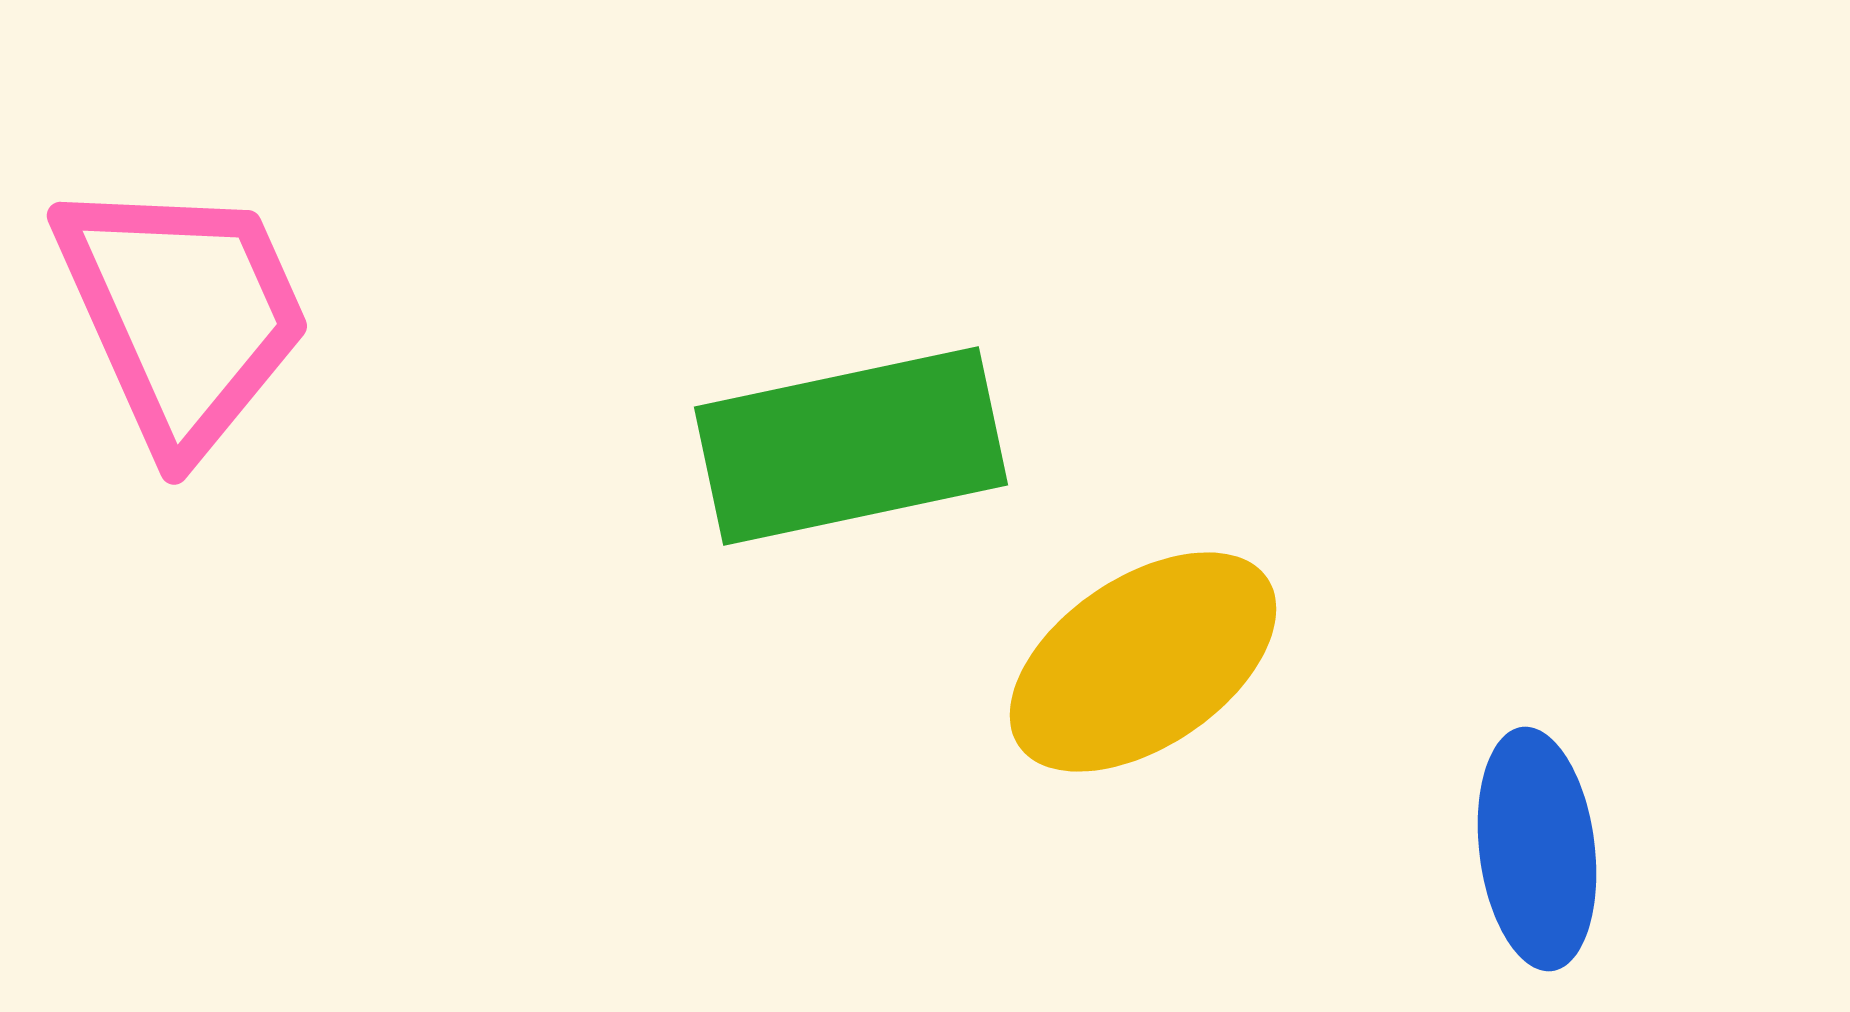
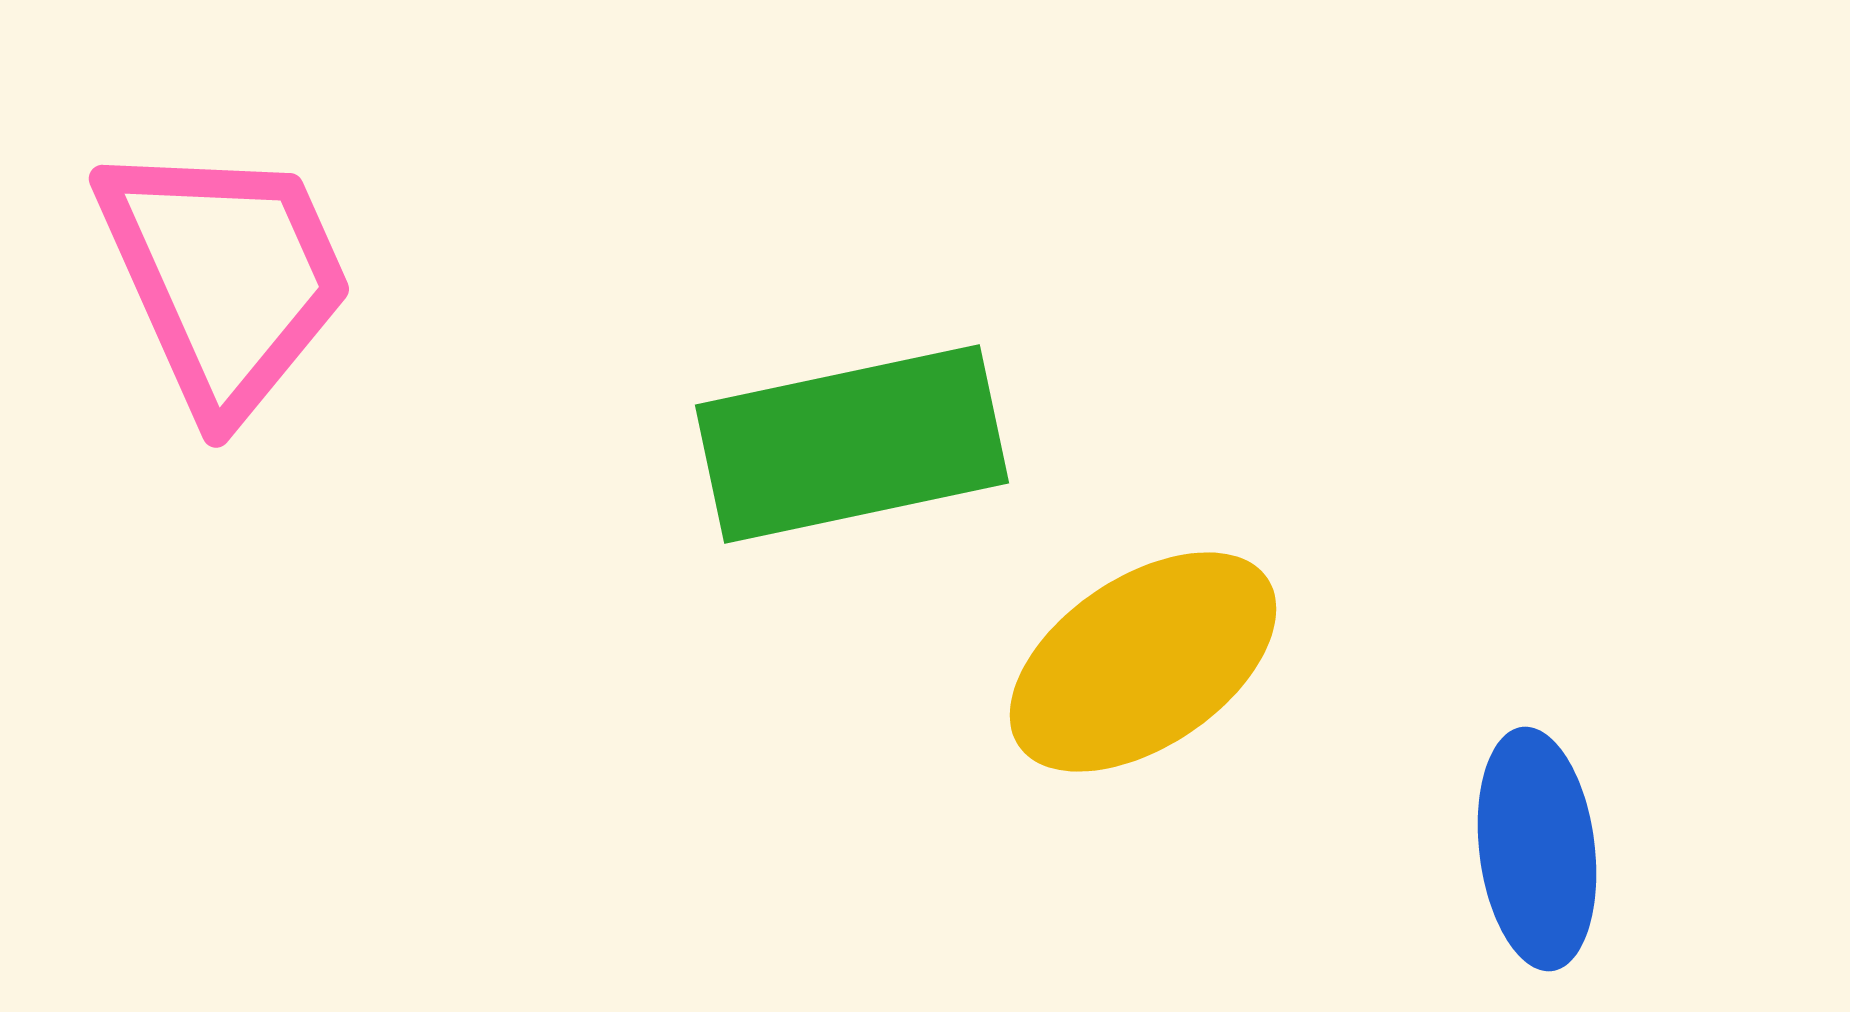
pink trapezoid: moved 42 px right, 37 px up
green rectangle: moved 1 px right, 2 px up
